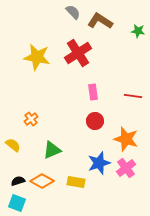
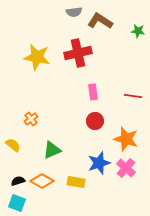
gray semicircle: moved 1 px right; rotated 126 degrees clockwise
red cross: rotated 20 degrees clockwise
pink cross: rotated 12 degrees counterclockwise
